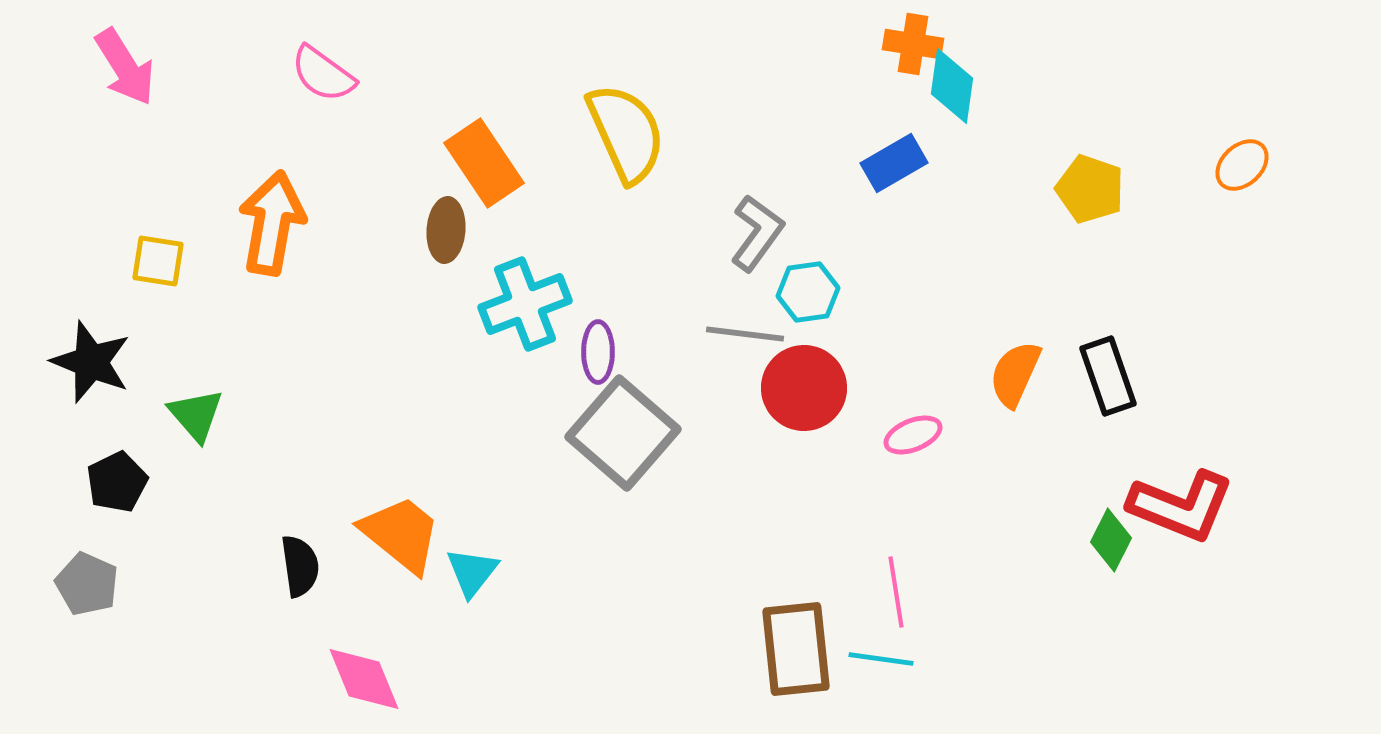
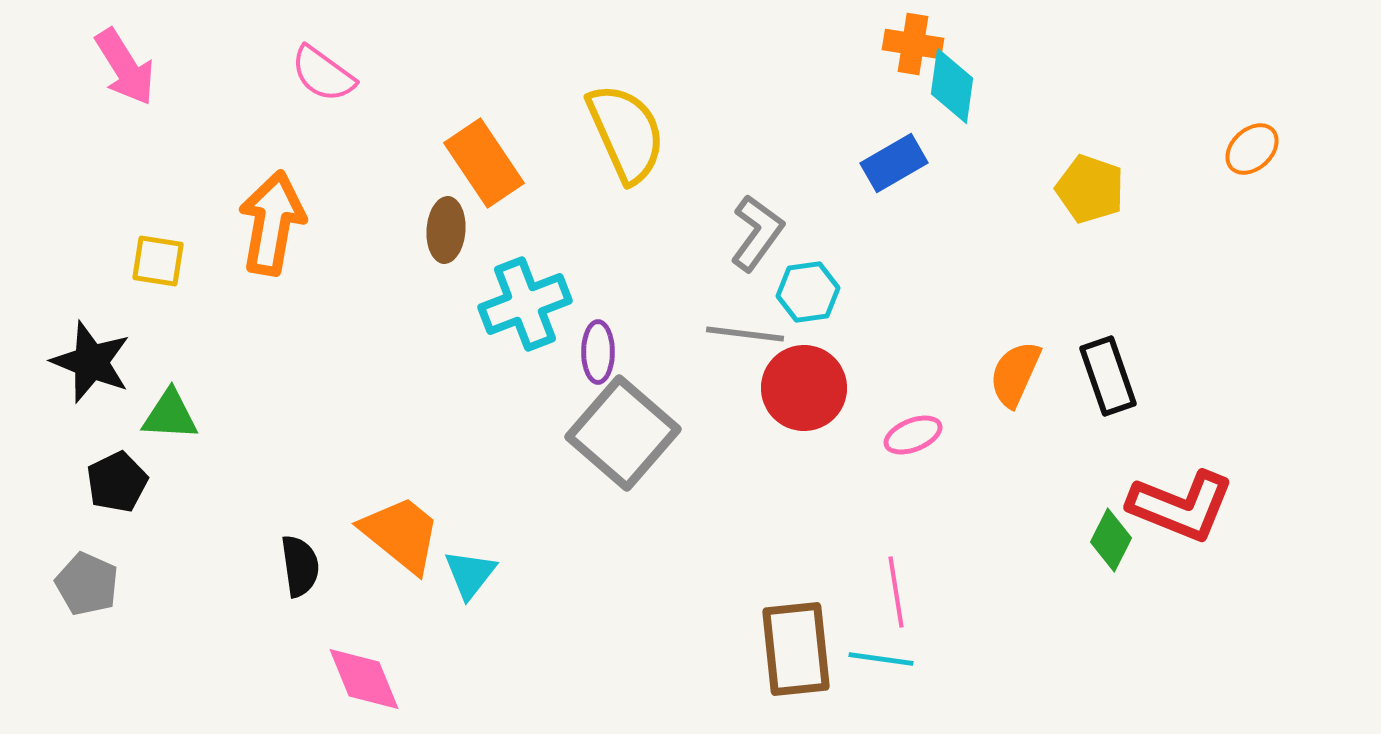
orange ellipse: moved 10 px right, 16 px up
green triangle: moved 26 px left; rotated 46 degrees counterclockwise
cyan triangle: moved 2 px left, 2 px down
